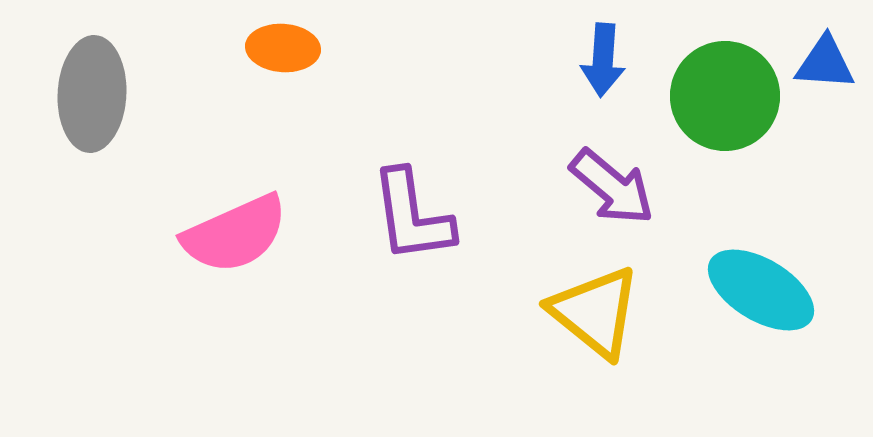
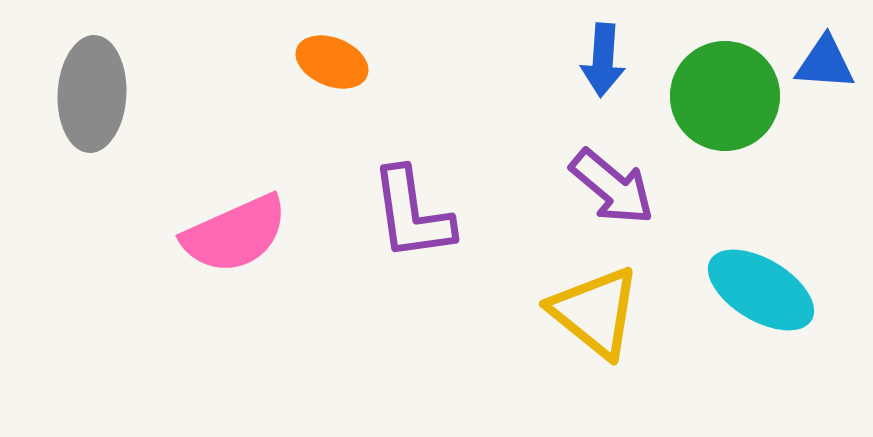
orange ellipse: moved 49 px right, 14 px down; rotated 18 degrees clockwise
purple L-shape: moved 2 px up
